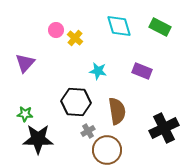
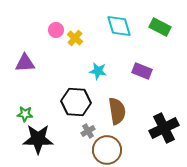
purple triangle: rotated 45 degrees clockwise
